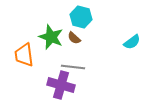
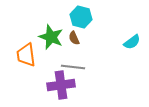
brown semicircle: rotated 24 degrees clockwise
orange trapezoid: moved 2 px right
purple cross: rotated 24 degrees counterclockwise
